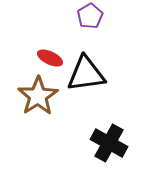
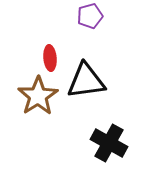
purple pentagon: rotated 15 degrees clockwise
red ellipse: rotated 60 degrees clockwise
black triangle: moved 7 px down
